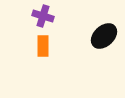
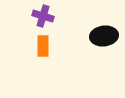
black ellipse: rotated 36 degrees clockwise
